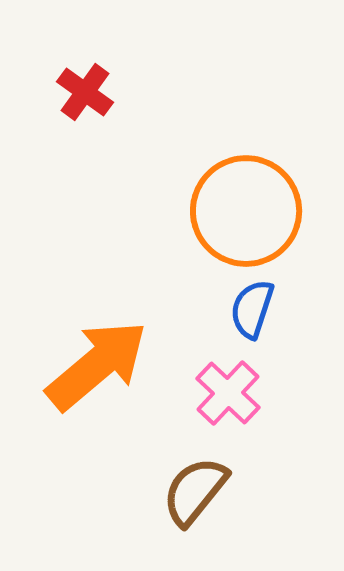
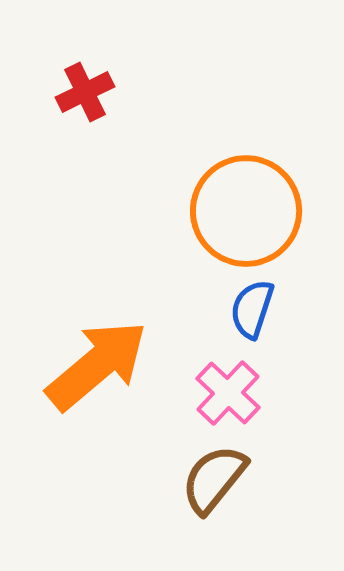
red cross: rotated 28 degrees clockwise
brown semicircle: moved 19 px right, 12 px up
